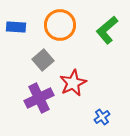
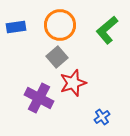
blue rectangle: rotated 12 degrees counterclockwise
gray square: moved 14 px right, 3 px up
red star: rotated 8 degrees clockwise
purple cross: rotated 36 degrees counterclockwise
